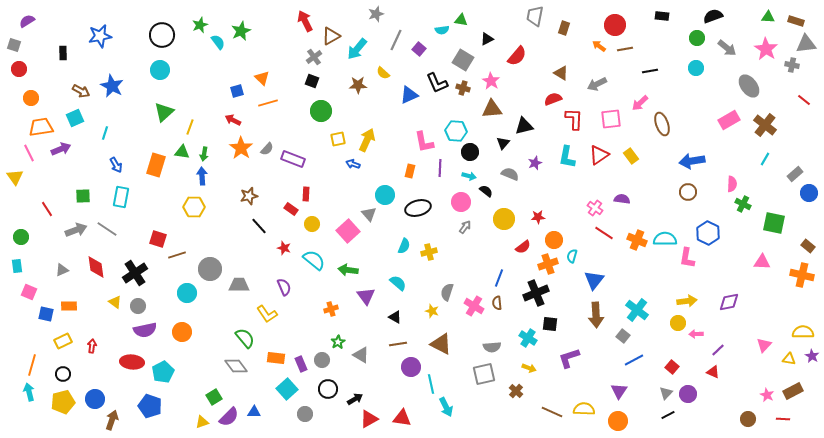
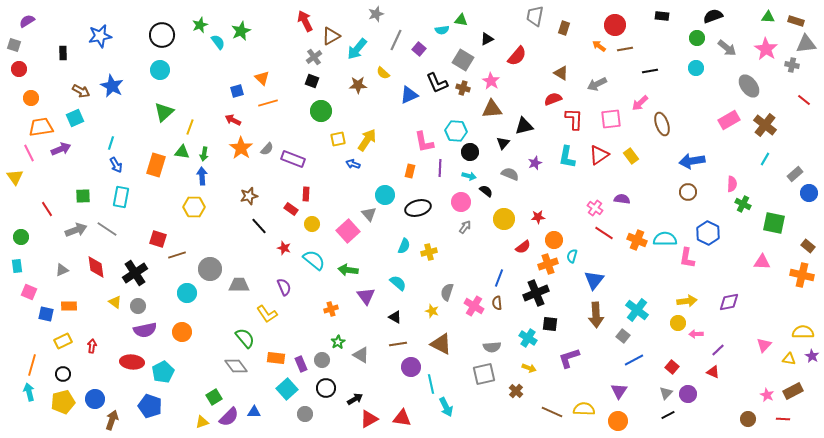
cyan line at (105, 133): moved 6 px right, 10 px down
yellow arrow at (367, 140): rotated 10 degrees clockwise
black circle at (328, 389): moved 2 px left, 1 px up
